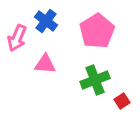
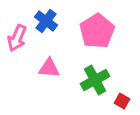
pink triangle: moved 4 px right, 4 px down
green cross: rotated 8 degrees counterclockwise
red square: rotated 28 degrees counterclockwise
